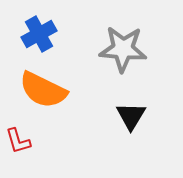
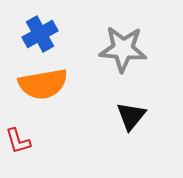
blue cross: moved 1 px right
orange semicircle: moved 6 px up; rotated 36 degrees counterclockwise
black triangle: rotated 8 degrees clockwise
